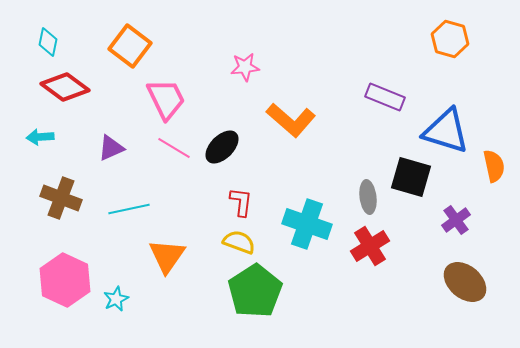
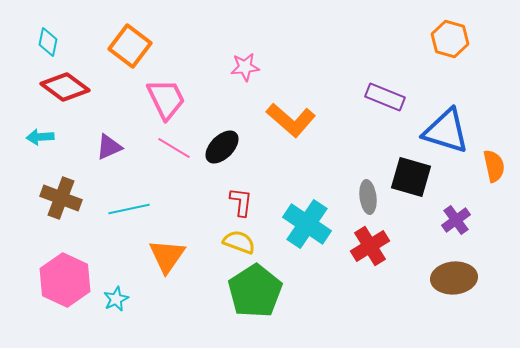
purple triangle: moved 2 px left, 1 px up
cyan cross: rotated 15 degrees clockwise
brown ellipse: moved 11 px left, 4 px up; rotated 45 degrees counterclockwise
